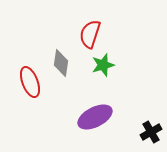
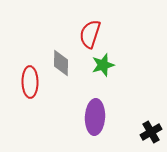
gray diamond: rotated 8 degrees counterclockwise
red ellipse: rotated 20 degrees clockwise
purple ellipse: rotated 60 degrees counterclockwise
